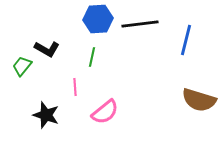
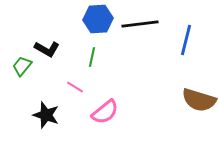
pink line: rotated 54 degrees counterclockwise
